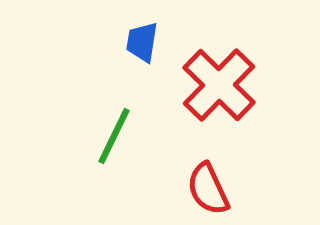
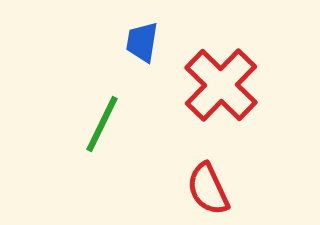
red cross: moved 2 px right
green line: moved 12 px left, 12 px up
